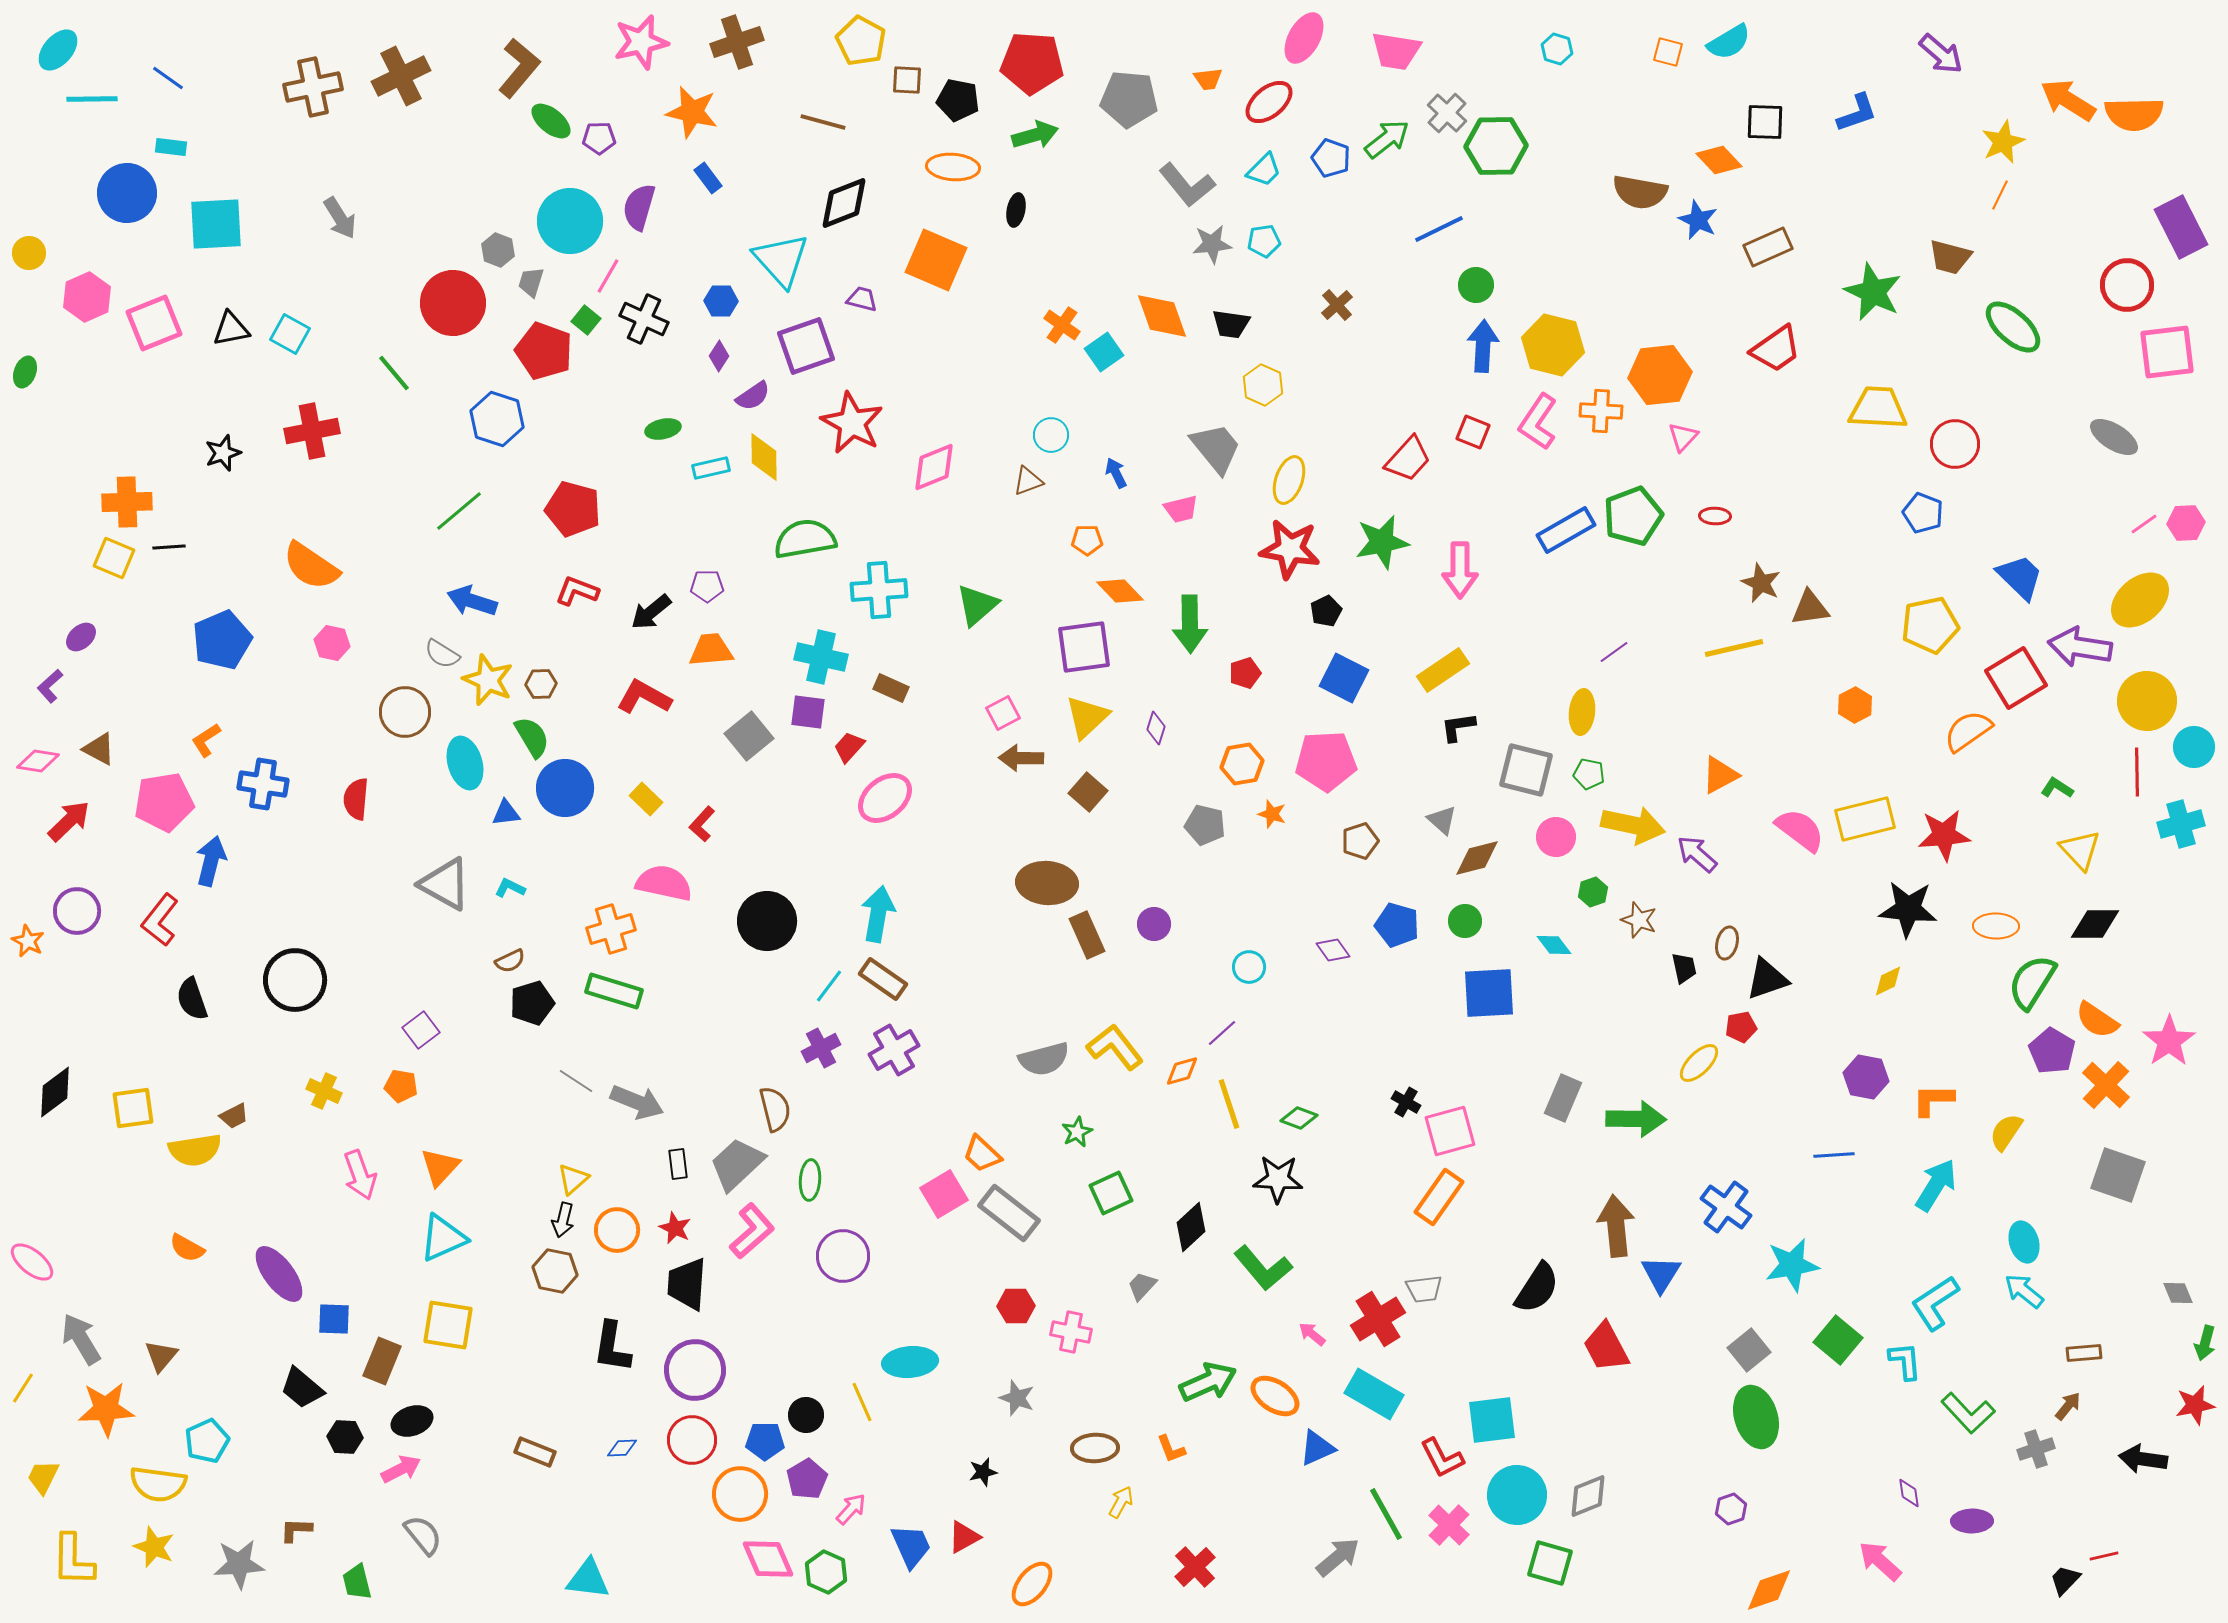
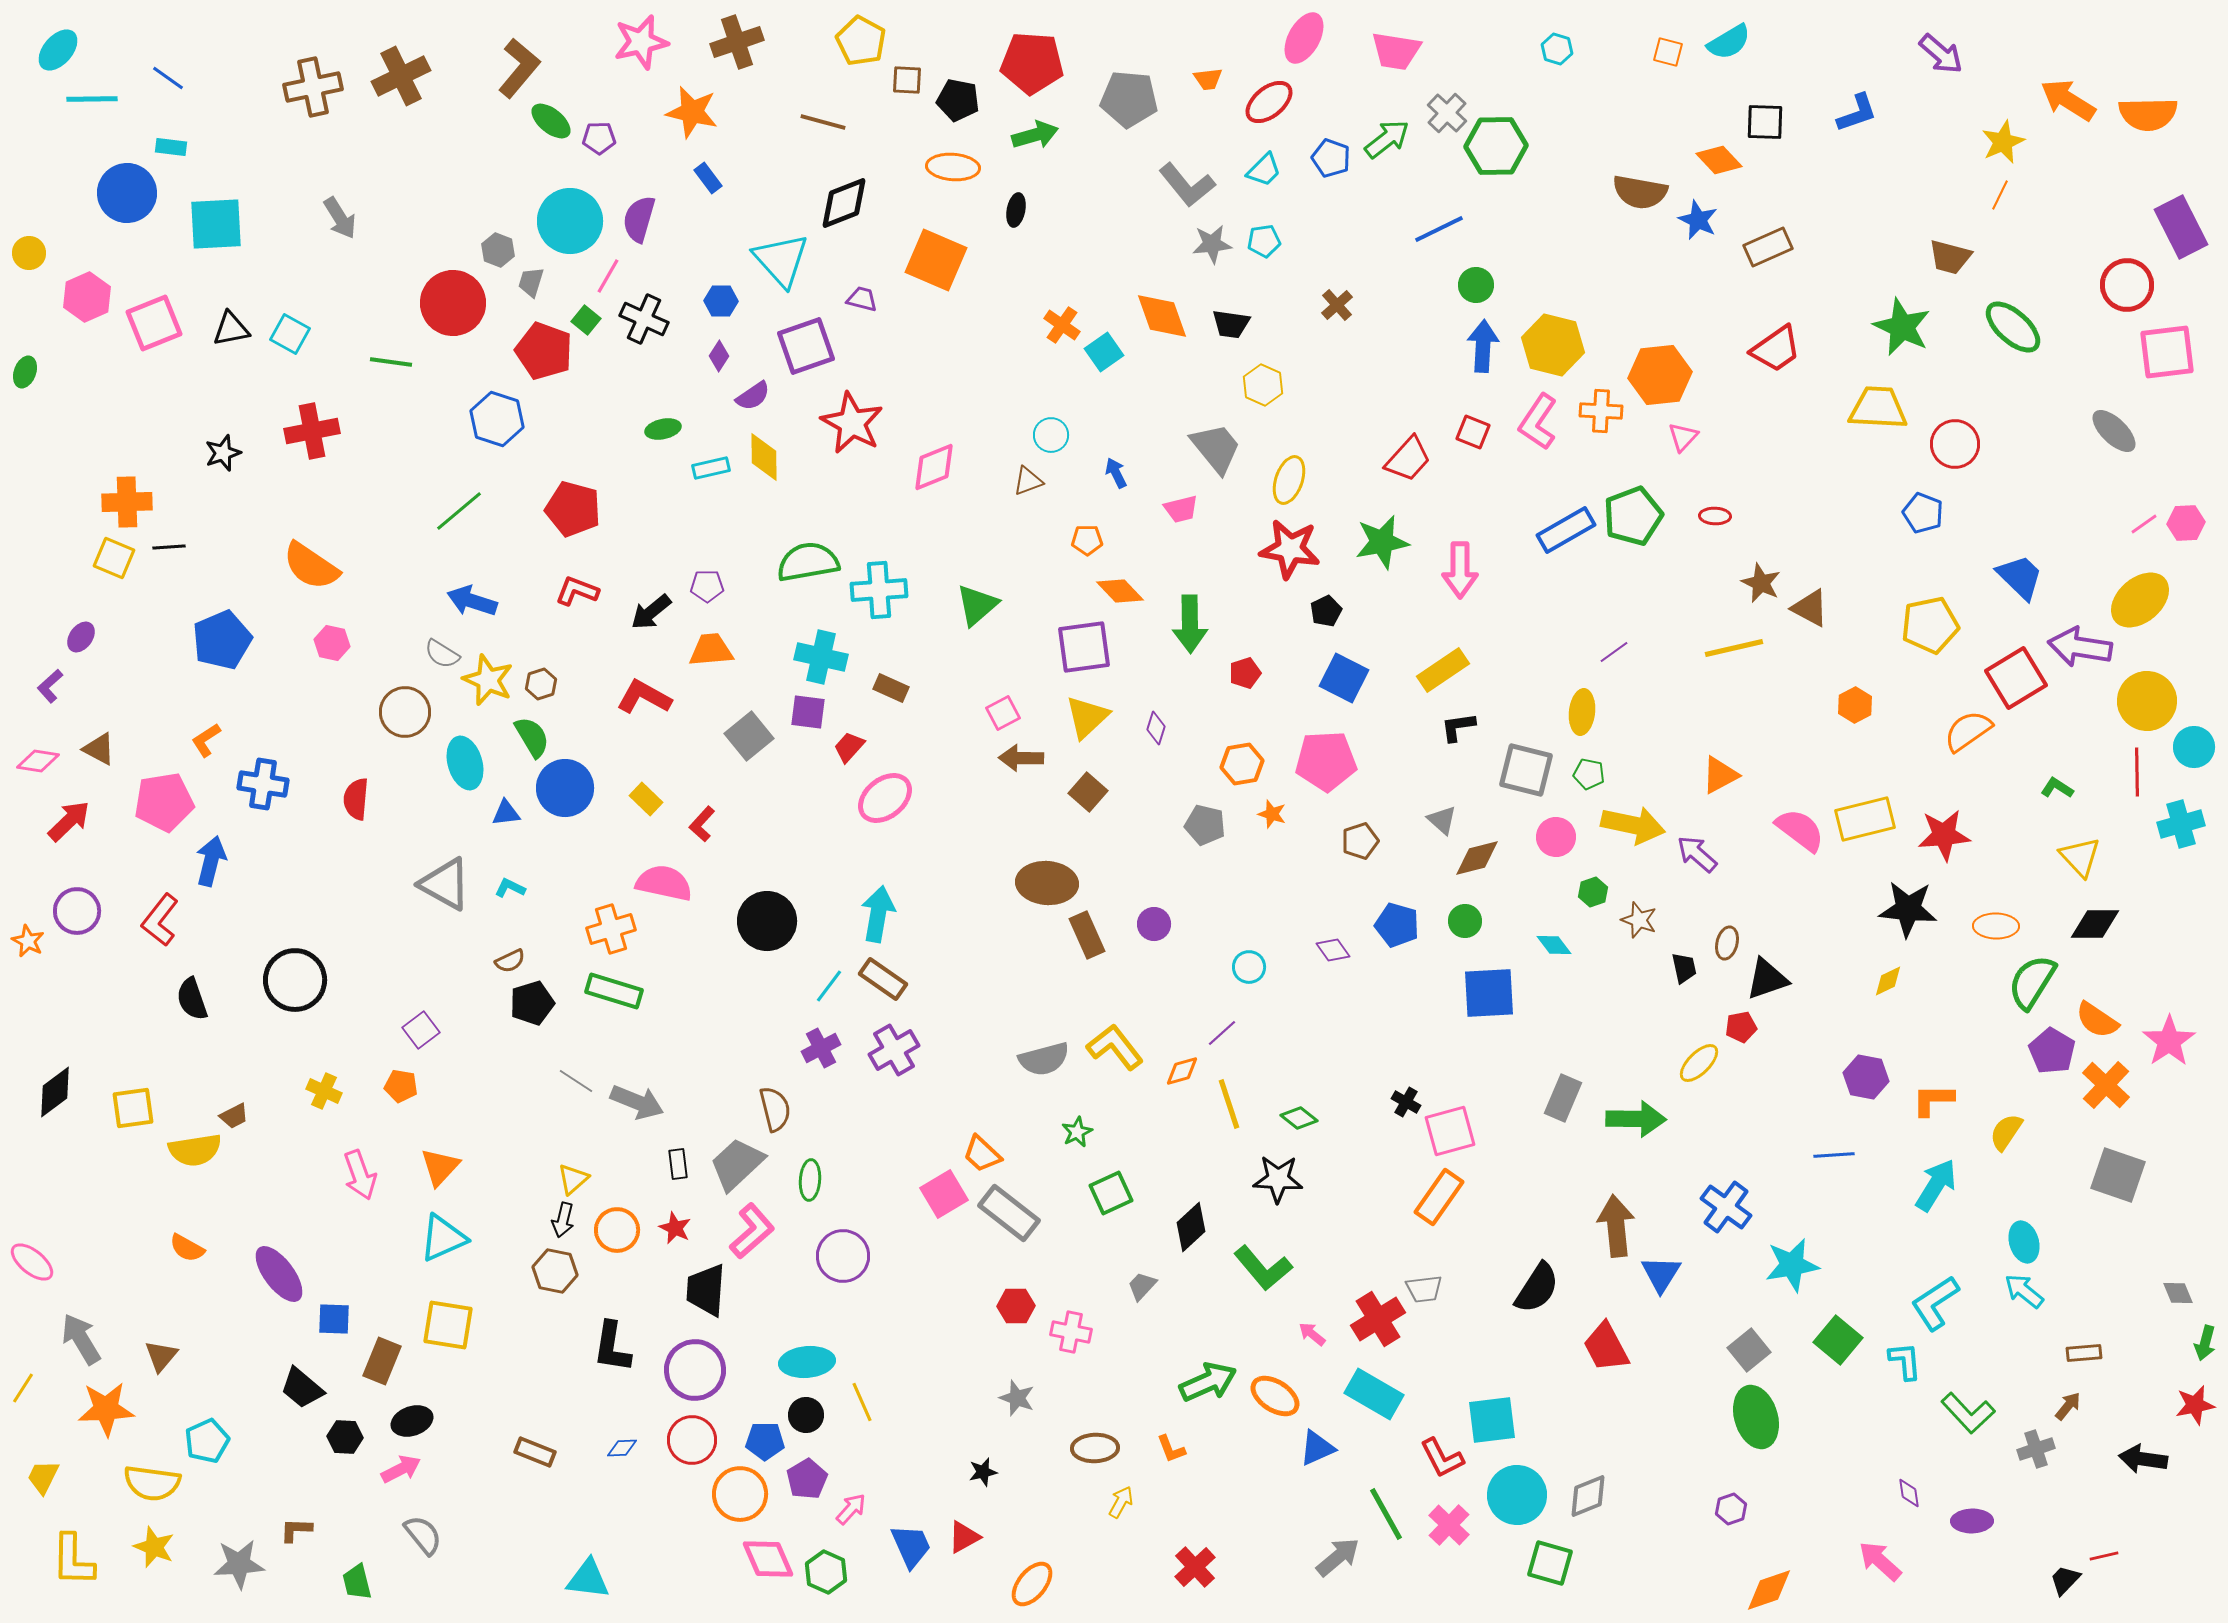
orange semicircle at (2134, 114): moved 14 px right
purple semicircle at (639, 207): moved 12 px down
green star at (1873, 292): moved 29 px right, 35 px down
green line at (394, 373): moved 3 px left, 11 px up; rotated 42 degrees counterclockwise
gray ellipse at (2114, 437): moved 6 px up; rotated 12 degrees clockwise
green semicircle at (805, 539): moved 3 px right, 23 px down
brown triangle at (1810, 608): rotated 36 degrees clockwise
purple ellipse at (81, 637): rotated 12 degrees counterclockwise
brown hexagon at (541, 684): rotated 16 degrees counterclockwise
yellow triangle at (2080, 850): moved 7 px down
green diamond at (1299, 1118): rotated 18 degrees clockwise
black trapezoid at (687, 1284): moved 19 px right, 6 px down
cyan ellipse at (910, 1362): moved 103 px left
yellow semicircle at (158, 1484): moved 6 px left, 1 px up
